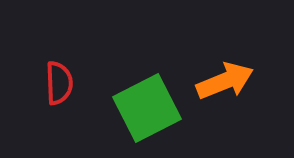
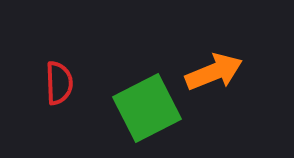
orange arrow: moved 11 px left, 9 px up
